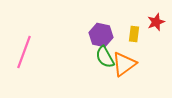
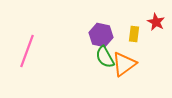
red star: rotated 24 degrees counterclockwise
pink line: moved 3 px right, 1 px up
